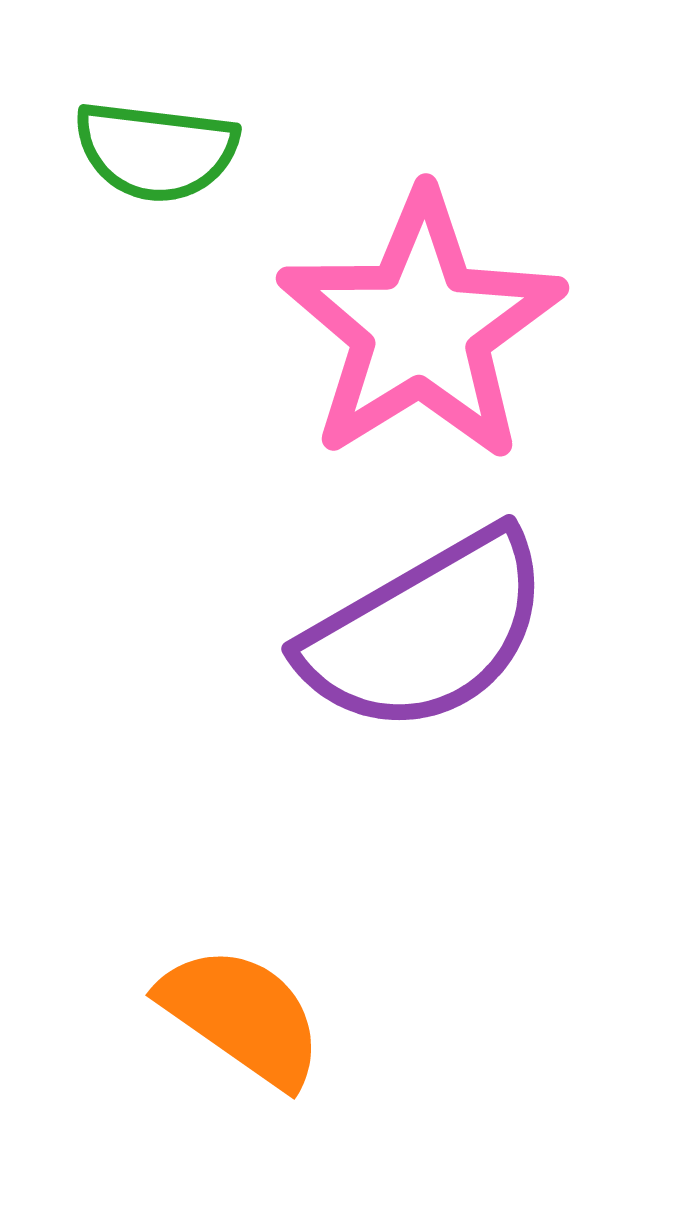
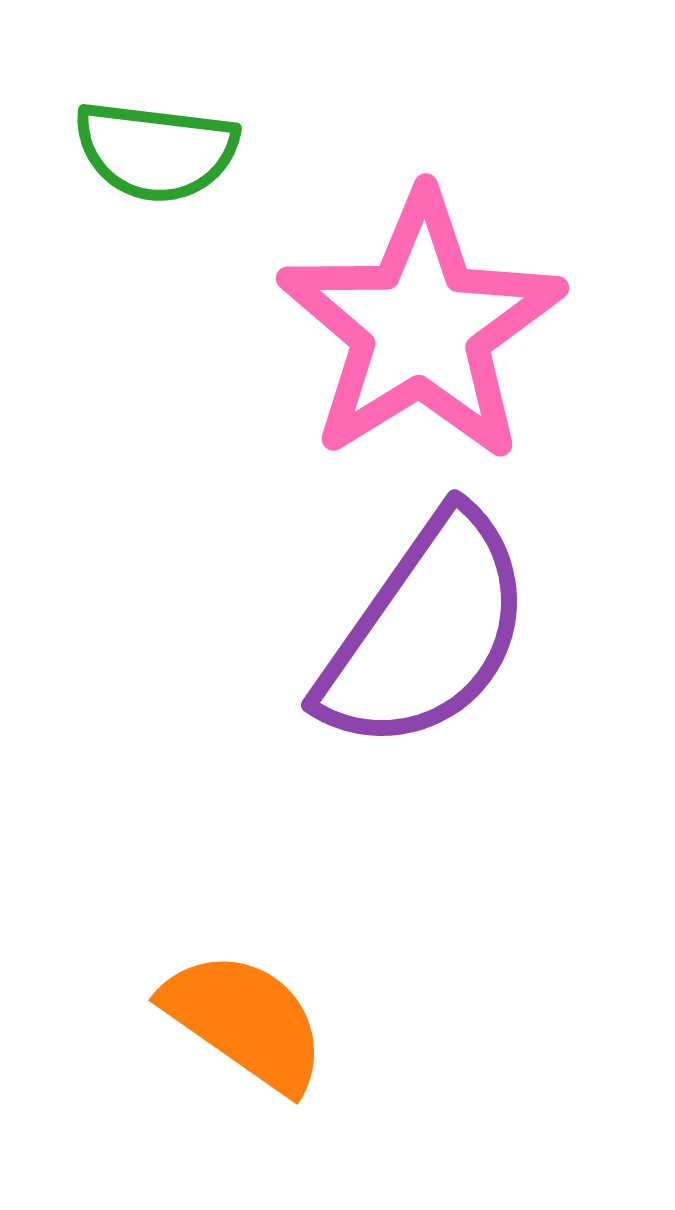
purple semicircle: rotated 25 degrees counterclockwise
orange semicircle: moved 3 px right, 5 px down
